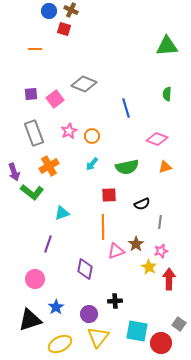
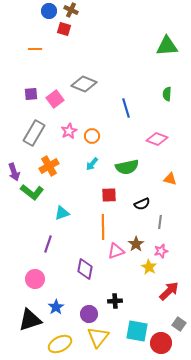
gray rectangle at (34, 133): rotated 50 degrees clockwise
orange triangle at (165, 167): moved 5 px right, 12 px down; rotated 32 degrees clockwise
red arrow at (169, 279): moved 12 px down; rotated 45 degrees clockwise
